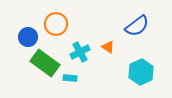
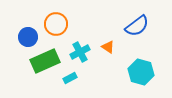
green rectangle: moved 2 px up; rotated 60 degrees counterclockwise
cyan hexagon: rotated 20 degrees counterclockwise
cyan rectangle: rotated 32 degrees counterclockwise
